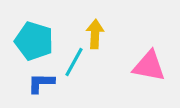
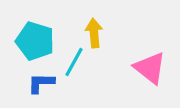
yellow arrow: moved 1 px left, 1 px up; rotated 8 degrees counterclockwise
cyan pentagon: moved 1 px right
pink triangle: moved 1 px right, 2 px down; rotated 27 degrees clockwise
